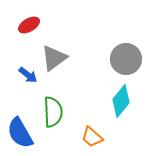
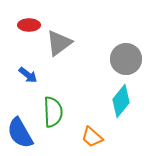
red ellipse: rotated 30 degrees clockwise
gray triangle: moved 5 px right, 15 px up
